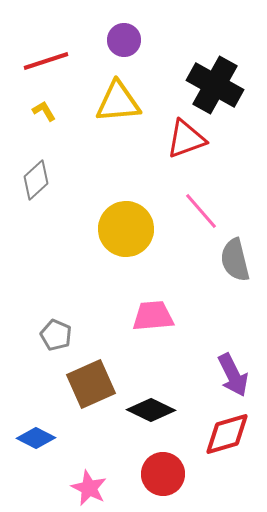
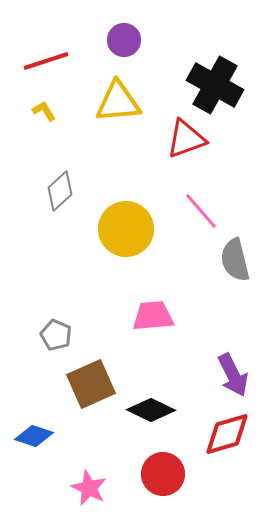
gray diamond: moved 24 px right, 11 px down
blue diamond: moved 2 px left, 2 px up; rotated 9 degrees counterclockwise
